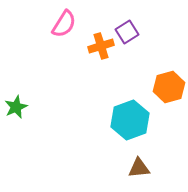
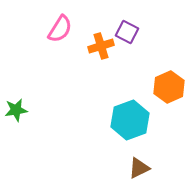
pink semicircle: moved 4 px left, 5 px down
purple square: rotated 30 degrees counterclockwise
orange hexagon: rotated 8 degrees counterclockwise
green star: moved 3 px down; rotated 15 degrees clockwise
brown triangle: rotated 20 degrees counterclockwise
